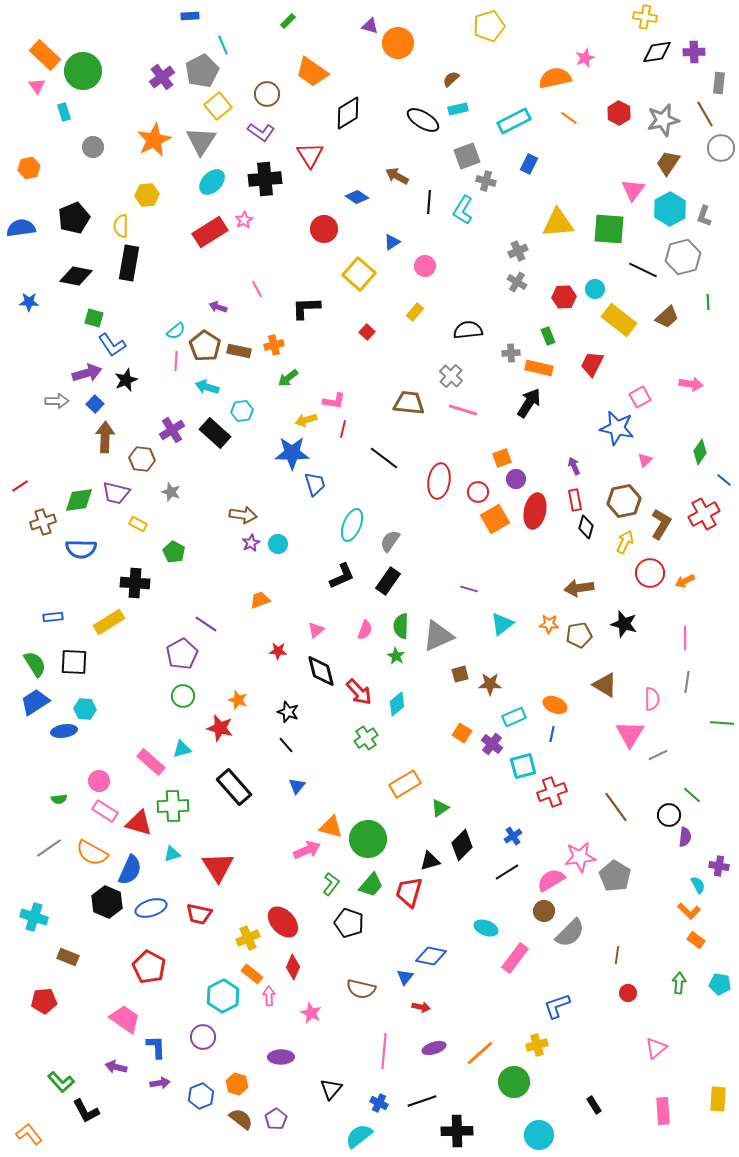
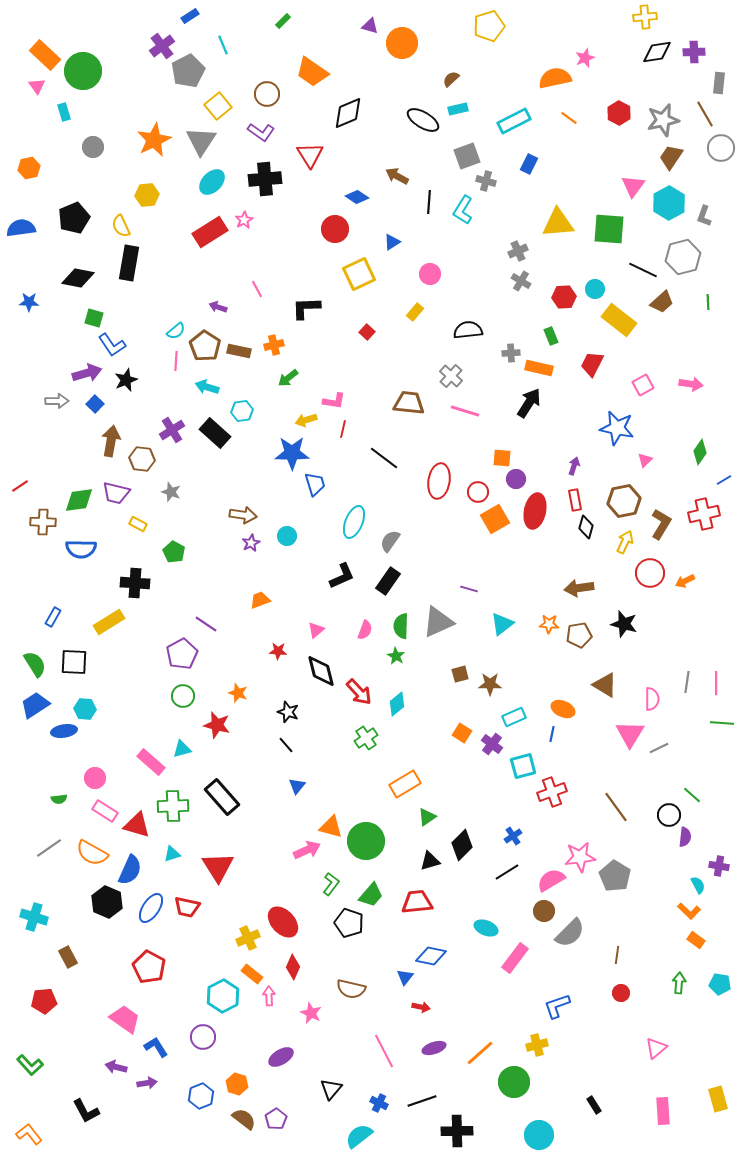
blue rectangle at (190, 16): rotated 30 degrees counterclockwise
yellow cross at (645, 17): rotated 15 degrees counterclockwise
green rectangle at (288, 21): moved 5 px left
orange circle at (398, 43): moved 4 px right
gray pentagon at (202, 71): moved 14 px left
purple cross at (162, 77): moved 31 px up
black diamond at (348, 113): rotated 8 degrees clockwise
brown trapezoid at (668, 163): moved 3 px right, 6 px up
pink triangle at (633, 190): moved 4 px up
cyan hexagon at (670, 209): moved 1 px left, 6 px up
yellow semicircle at (121, 226): rotated 25 degrees counterclockwise
red circle at (324, 229): moved 11 px right
pink circle at (425, 266): moved 5 px right, 8 px down
yellow square at (359, 274): rotated 24 degrees clockwise
black diamond at (76, 276): moved 2 px right, 2 px down
gray cross at (517, 282): moved 4 px right, 1 px up
brown trapezoid at (667, 317): moved 5 px left, 15 px up
green rectangle at (548, 336): moved 3 px right
pink square at (640, 397): moved 3 px right, 12 px up
pink line at (463, 410): moved 2 px right, 1 px down
brown arrow at (105, 437): moved 6 px right, 4 px down; rotated 8 degrees clockwise
orange square at (502, 458): rotated 24 degrees clockwise
purple arrow at (574, 466): rotated 42 degrees clockwise
blue line at (724, 480): rotated 70 degrees counterclockwise
red cross at (704, 514): rotated 16 degrees clockwise
brown cross at (43, 522): rotated 20 degrees clockwise
cyan ellipse at (352, 525): moved 2 px right, 3 px up
cyan circle at (278, 544): moved 9 px right, 8 px up
blue rectangle at (53, 617): rotated 54 degrees counterclockwise
gray triangle at (438, 636): moved 14 px up
pink line at (685, 638): moved 31 px right, 45 px down
orange star at (238, 700): moved 7 px up
blue trapezoid at (35, 702): moved 3 px down
orange ellipse at (555, 705): moved 8 px right, 4 px down
red star at (220, 728): moved 3 px left, 3 px up
gray line at (658, 755): moved 1 px right, 7 px up
pink circle at (99, 781): moved 4 px left, 3 px up
black rectangle at (234, 787): moved 12 px left, 10 px down
green triangle at (440, 808): moved 13 px left, 9 px down
red triangle at (139, 823): moved 2 px left, 2 px down
green circle at (368, 839): moved 2 px left, 2 px down
green trapezoid at (371, 885): moved 10 px down
red trapezoid at (409, 892): moved 8 px right, 10 px down; rotated 68 degrees clockwise
blue ellipse at (151, 908): rotated 40 degrees counterclockwise
red trapezoid at (199, 914): moved 12 px left, 7 px up
brown rectangle at (68, 957): rotated 40 degrees clockwise
brown semicircle at (361, 989): moved 10 px left
red circle at (628, 993): moved 7 px left
blue L-shape at (156, 1047): rotated 30 degrees counterclockwise
pink line at (384, 1051): rotated 32 degrees counterclockwise
purple ellipse at (281, 1057): rotated 30 degrees counterclockwise
green L-shape at (61, 1082): moved 31 px left, 17 px up
purple arrow at (160, 1083): moved 13 px left
yellow rectangle at (718, 1099): rotated 20 degrees counterclockwise
brown semicircle at (241, 1119): moved 3 px right
